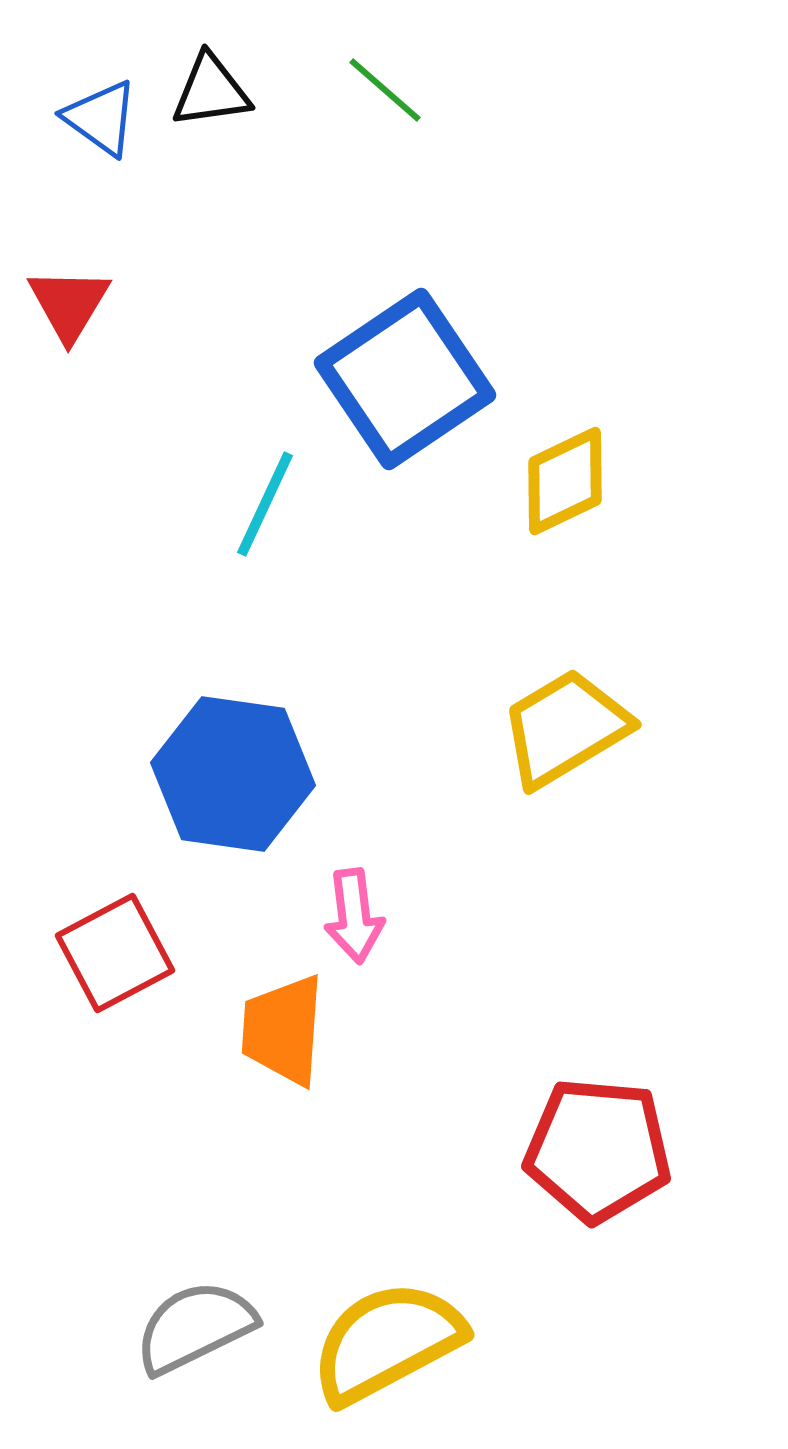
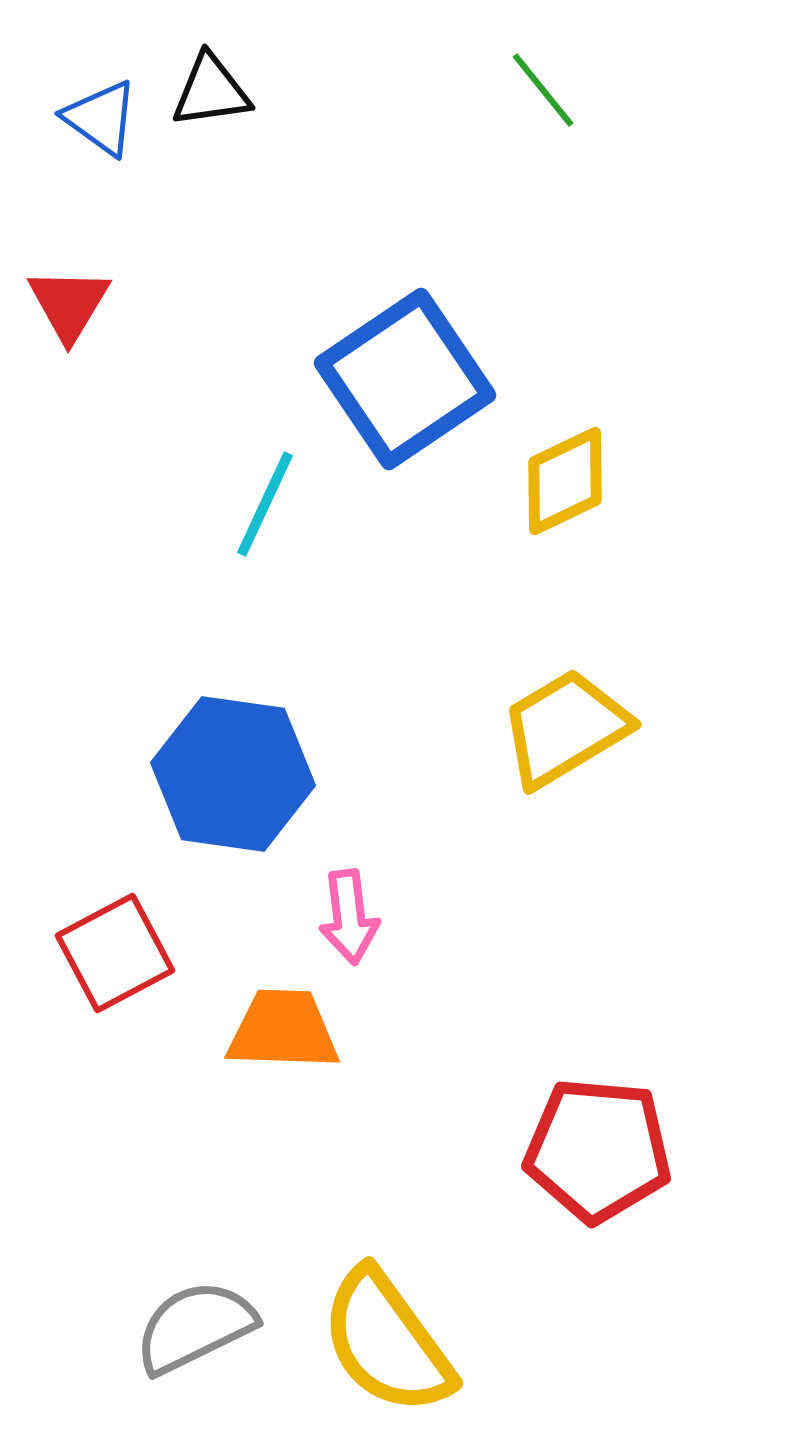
green line: moved 158 px right; rotated 10 degrees clockwise
pink arrow: moved 5 px left, 1 px down
orange trapezoid: rotated 88 degrees clockwise
yellow semicircle: rotated 98 degrees counterclockwise
